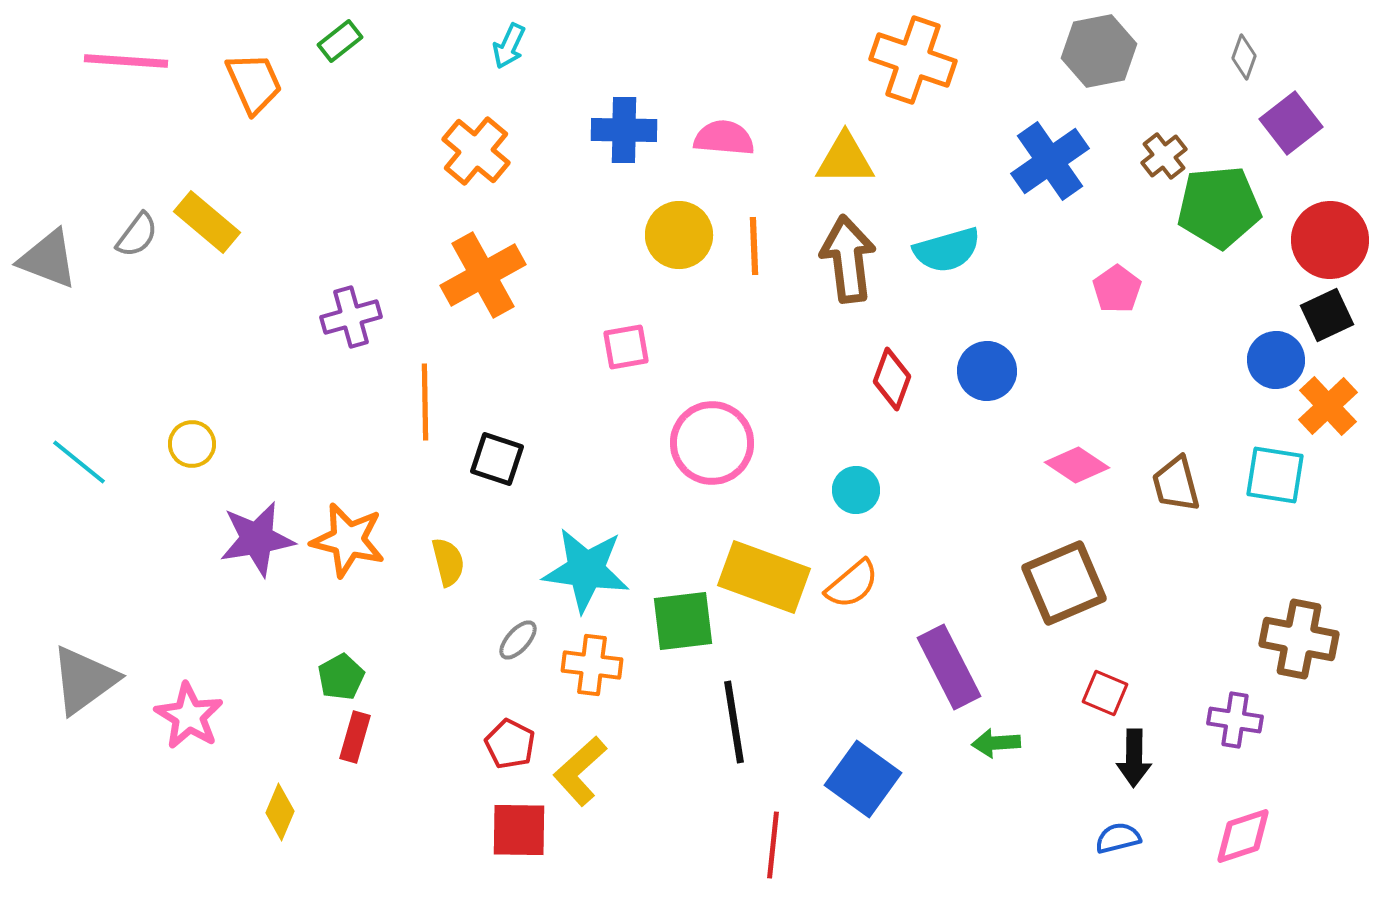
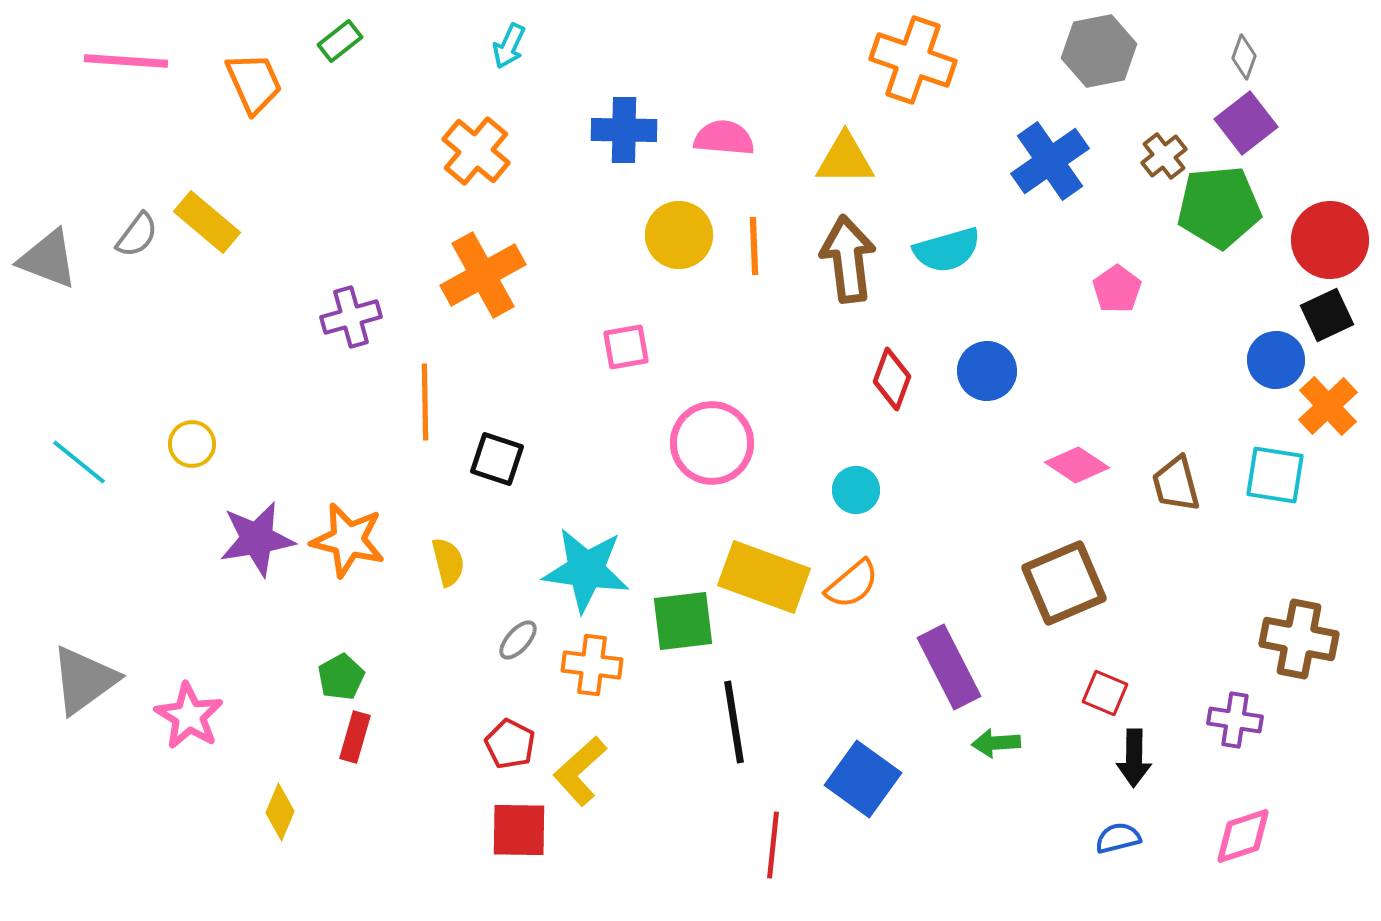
purple square at (1291, 123): moved 45 px left
